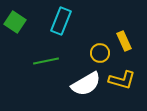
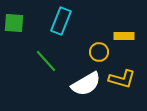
green square: moved 1 px left, 1 px down; rotated 30 degrees counterclockwise
yellow rectangle: moved 5 px up; rotated 66 degrees counterclockwise
yellow circle: moved 1 px left, 1 px up
green line: rotated 60 degrees clockwise
yellow L-shape: moved 1 px up
